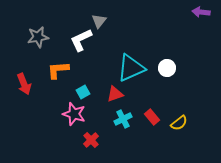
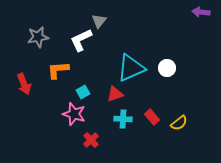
cyan cross: rotated 30 degrees clockwise
